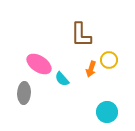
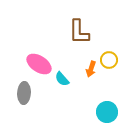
brown L-shape: moved 2 px left, 3 px up
